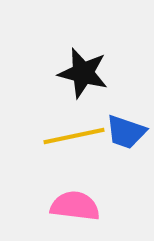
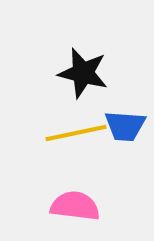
blue trapezoid: moved 1 px left, 6 px up; rotated 15 degrees counterclockwise
yellow line: moved 2 px right, 3 px up
